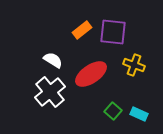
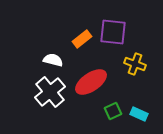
orange rectangle: moved 9 px down
white semicircle: rotated 18 degrees counterclockwise
yellow cross: moved 1 px right, 1 px up
red ellipse: moved 8 px down
green square: rotated 24 degrees clockwise
